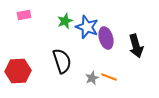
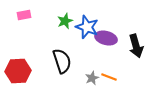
purple ellipse: rotated 60 degrees counterclockwise
